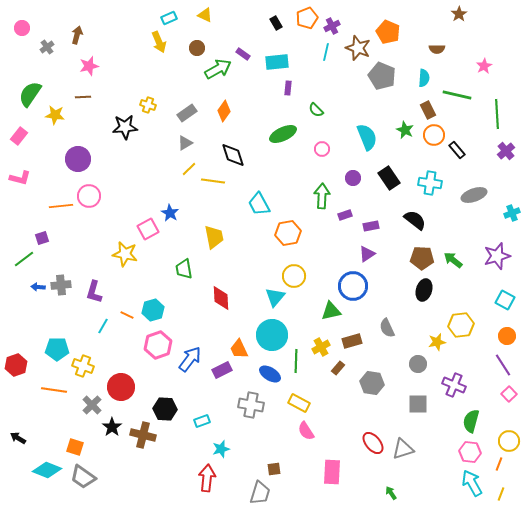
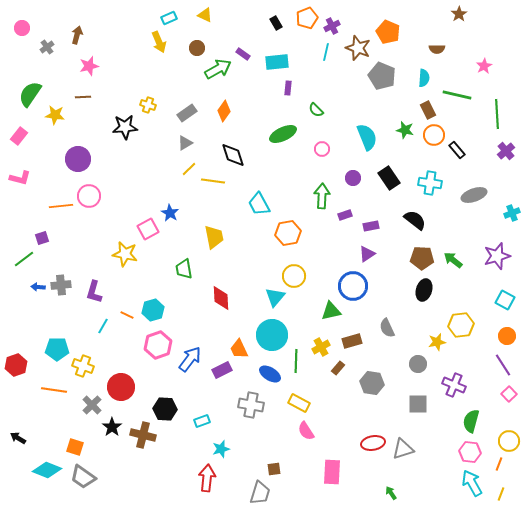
green star at (405, 130): rotated 12 degrees counterclockwise
red ellipse at (373, 443): rotated 60 degrees counterclockwise
